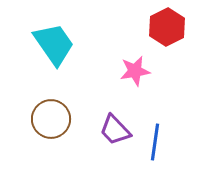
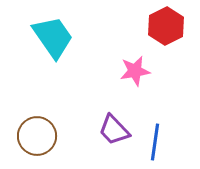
red hexagon: moved 1 px left, 1 px up
cyan trapezoid: moved 1 px left, 7 px up
brown circle: moved 14 px left, 17 px down
purple trapezoid: moved 1 px left
